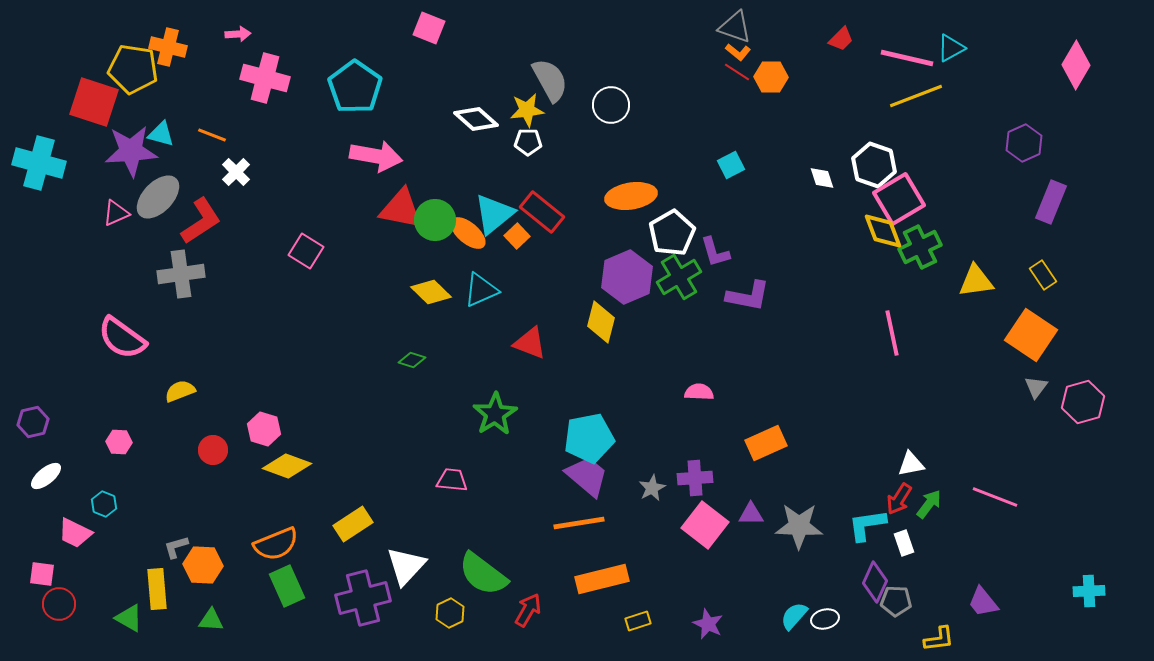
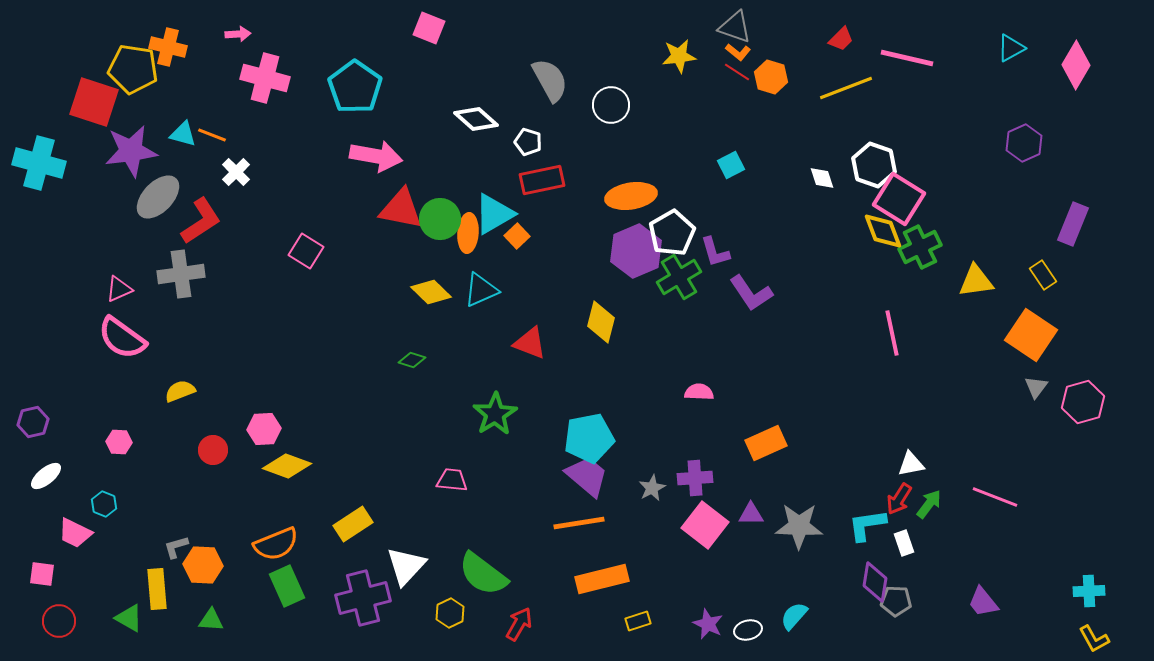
cyan triangle at (951, 48): moved 60 px right
orange hexagon at (771, 77): rotated 16 degrees clockwise
yellow line at (916, 96): moved 70 px left, 8 px up
yellow star at (527, 110): moved 152 px right, 54 px up
cyan triangle at (161, 134): moved 22 px right
white pentagon at (528, 142): rotated 16 degrees clockwise
purple star at (131, 151): rotated 4 degrees counterclockwise
pink square at (899, 199): rotated 27 degrees counterclockwise
purple rectangle at (1051, 202): moved 22 px right, 22 px down
red rectangle at (542, 212): moved 32 px up; rotated 51 degrees counterclockwise
pink triangle at (116, 213): moved 3 px right, 76 px down
cyan triangle at (494, 214): rotated 9 degrees clockwise
green circle at (435, 220): moved 5 px right, 1 px up
orange ellipse at (468, 233): rotated 54 degrees clockwise
purple hexagon at (627, 277): moved 9 px right, 26 px up
purple L-shape at (748, 296): moved 3 px right, 3 px up; rotated 45 degrees clockwise
pink hexagon at (264, 429): rotated 20 degrees counterclockwise
purple diamond at (875, 582): rotated 15 degrees counterclockwise
red circle at (59, 604): moved 17 px down
red arrow at (528, 610): moved 9 px left, 14 px down
white ellipse at (825, 619): moved 77 px left, 11 px down
yellow L-shape at (939, 639): moved 155 px right; rotated 68 degrees clockwise
